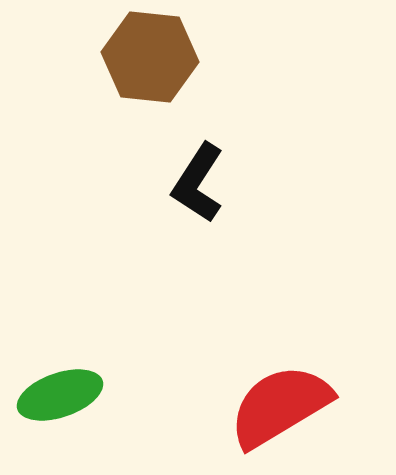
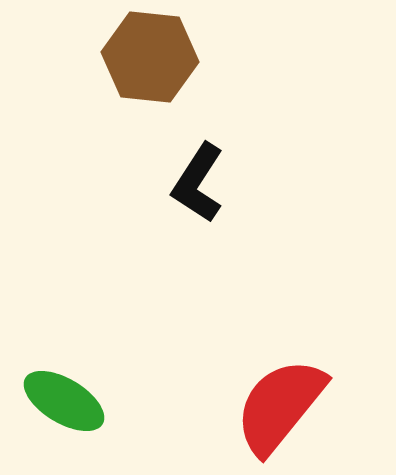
green ellipse: moved 4 px right, 6 px down; rotated 50 degrees clockwise
red semicircle: rotated 20 degrees counterclockwise
